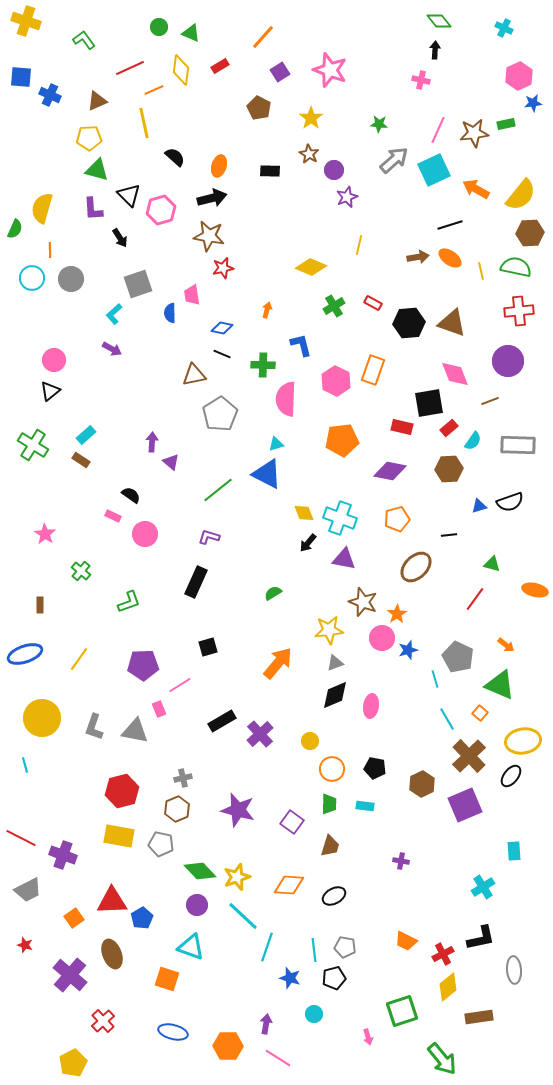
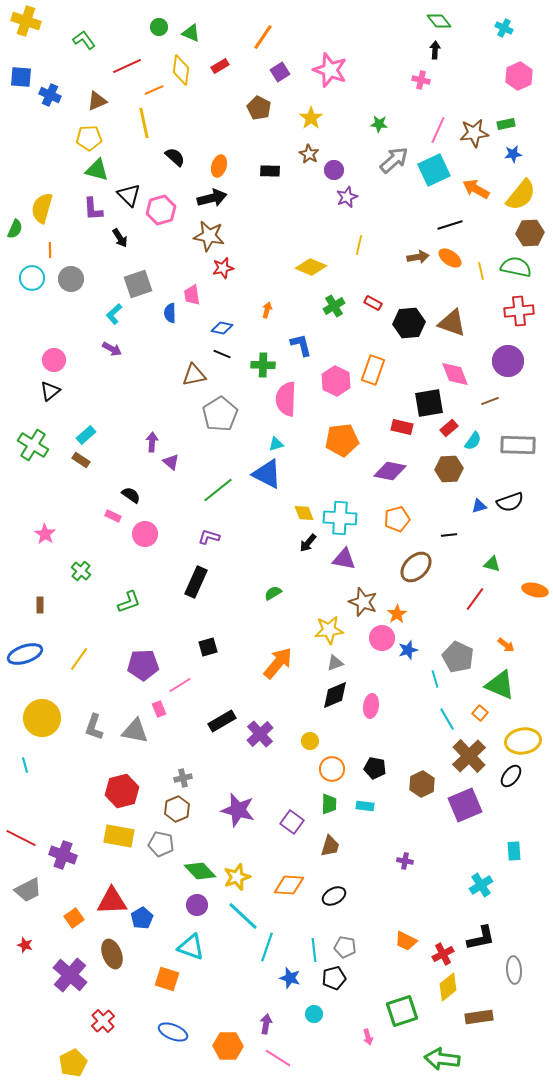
orange line at (263, 37): rotated 8 degrees counterclockwise
red line at (130, 68): moved 3 px left, 2 px up
blue star at (533, 103): moved 20 px left, 51 px down
cyan cross at (340, 518): rotated 16 degrees counterclockwise
purple cross at (401, 861): moved 4 px right
cyan cross at (483, 887): moved 2 px left, 2 px up
blue ellipse at (173, 1032): rotated 8 degrees clockwise
green arrow at (442, 1059): rotated 136 degrees clockwise
